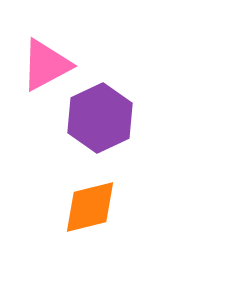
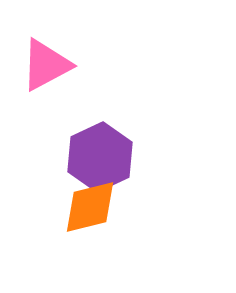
purple hexagon: moved 39 px down
